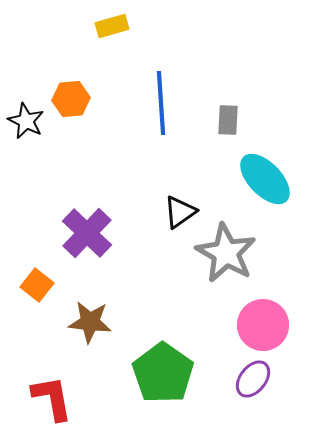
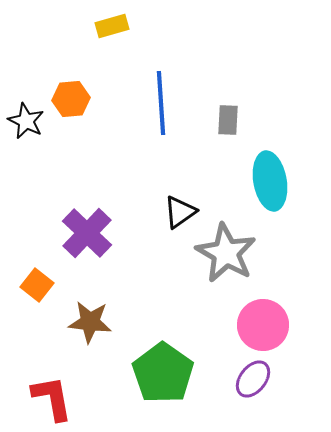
cyan ellipse: moved 5 px right, 2 px down; rotated 34 degrees clockwise
